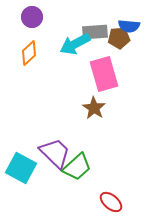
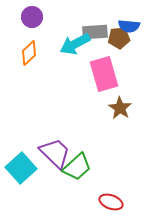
brown star: moved 26 px right
cyan square: rotated 20 degrees clockwise
red ellipse: rotated 20 degrees counterclockwise
